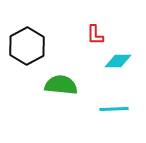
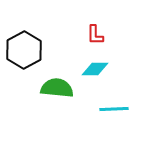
black hexagon: moved 3 px left, 4 px down
cyan diamond: moved 23 px left, 8 px down
green semicircle: moved 4 px left, 3 px down
